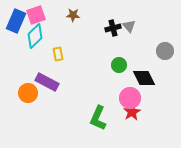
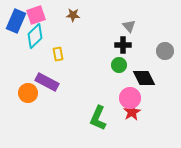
black cross: moved 10 px right, 17 px down; rotated 14 degrees clockwise
